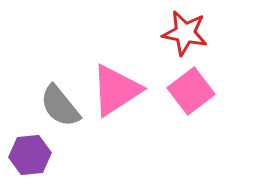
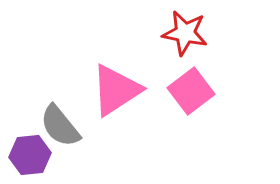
gray semicircle: moved 20 px down
